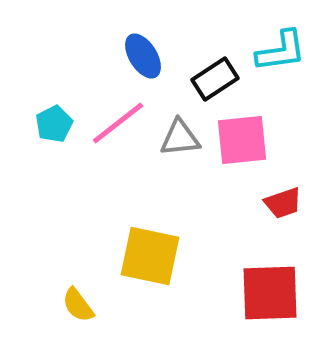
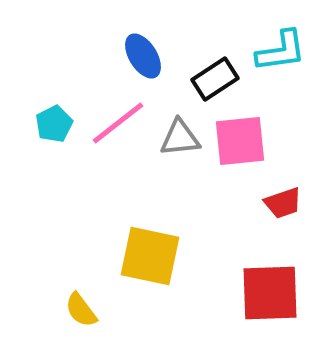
pink square: moved 2 px left, 1 px down
yellow semicircle: moved 3 px right, 5 px down
